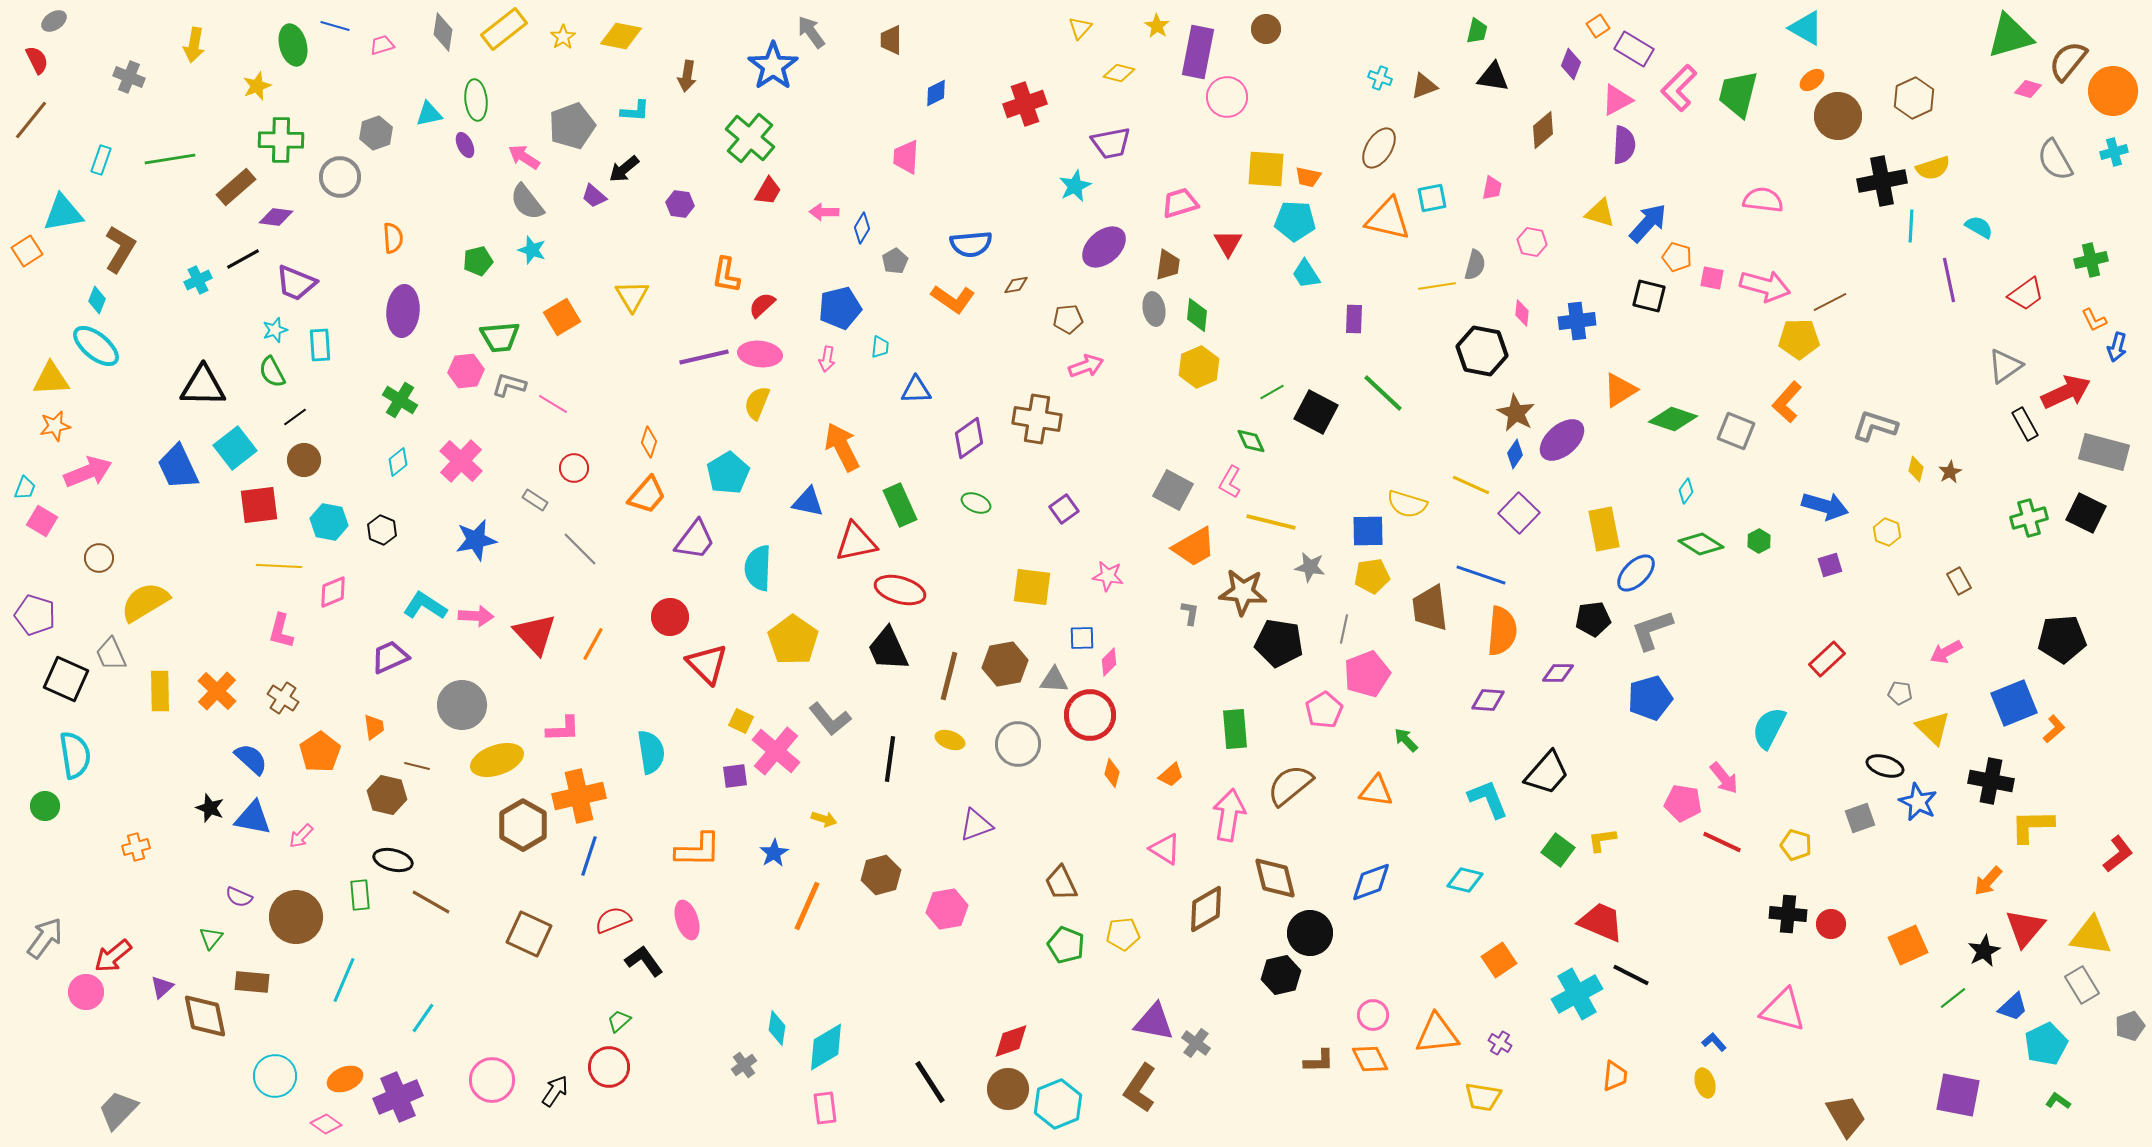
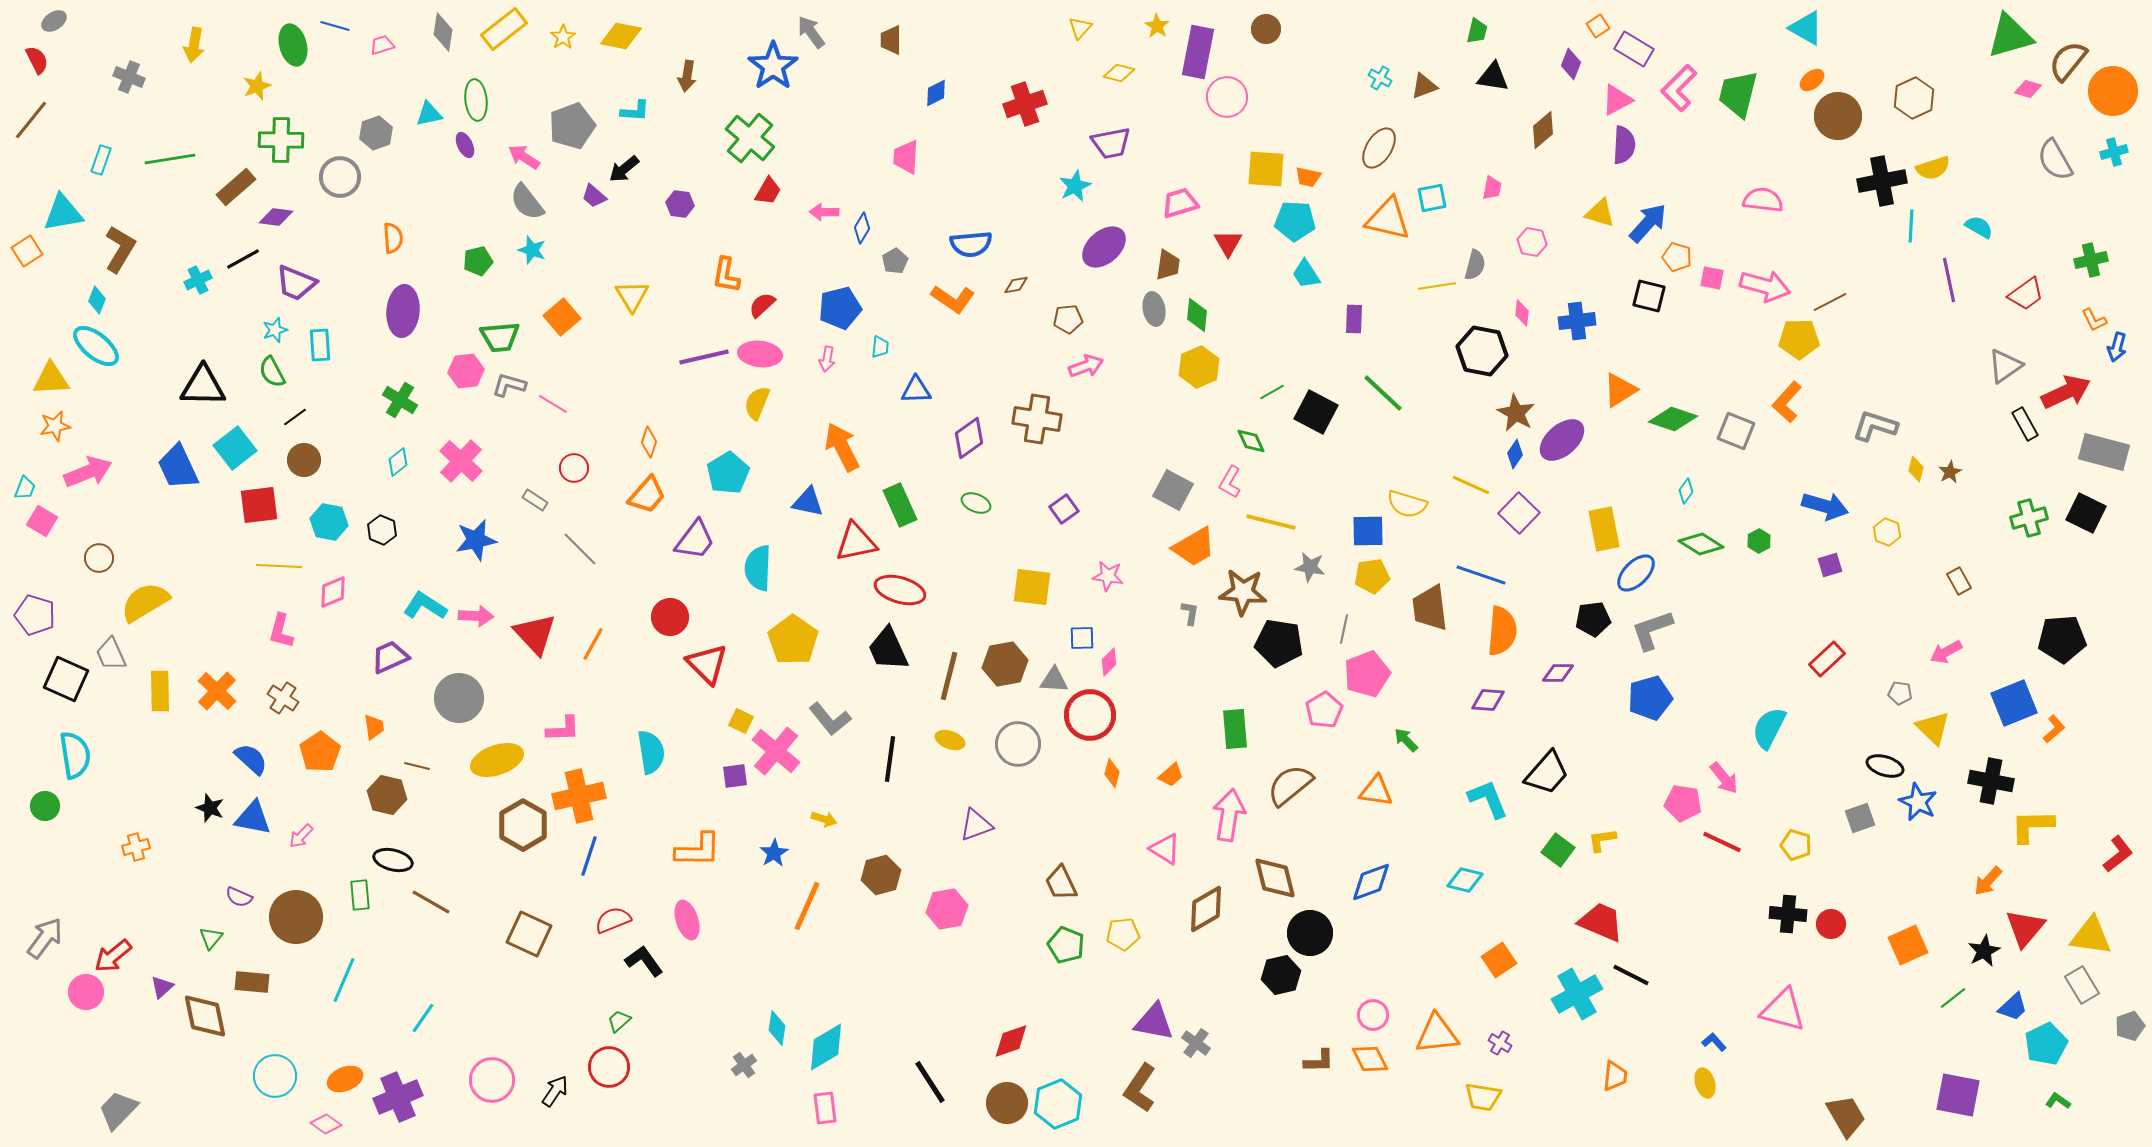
cyan cross at (1380, 78): rotated 10 degrees clockwise
orange square at (562, 317): rotated 9 degrees counterclockwise
gray circle at (462, 705): moved 3 px left, 7 px up
brown circle at (1008, 1089): moved 1 px left, 14 px down
